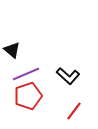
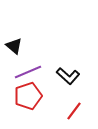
black triangle: moved 2 px right, 4 px up
purple line: moved 2 px right, 2 px up
